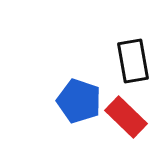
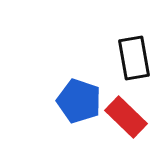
black rectangle: moved 1 px right, 3 px up
